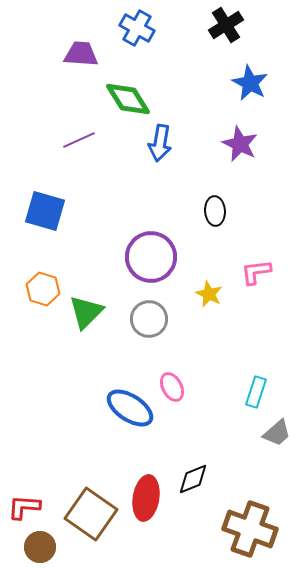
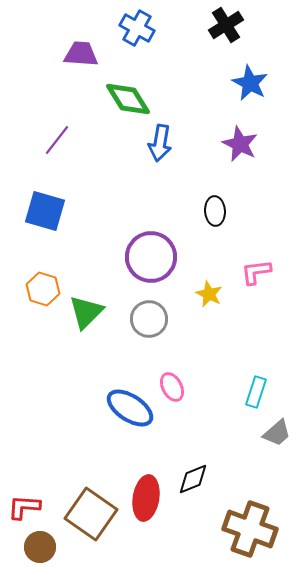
purple line: moved 22 px left; rotated 28 degrees counterclockwise
